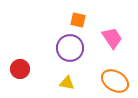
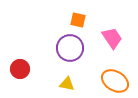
yellow triangle: moved 1 px down
